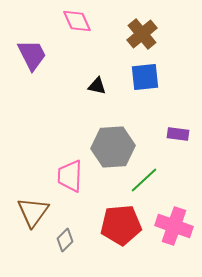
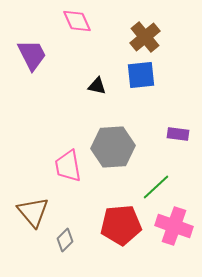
brown cross: moved 3 px right, 3 px down
blue square: moved 4 px left, 2 px up
pink trapezoid: moved 2 px left, 10 px up; rotated 12 degrees counterclockwise
green line: moved 12 px right, 7 px down
brown triangle: rotated 16 degrees counterclockwise
